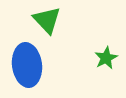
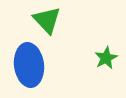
blue ellipse: moved 2 px right
